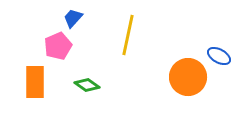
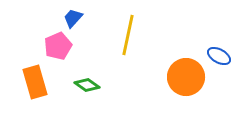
orange circle: moved 2 px left
orange rectangle: rotated 16 degrees counterclockwise
